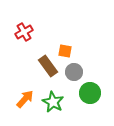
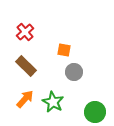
red cross: moved 1 px right; rotated 12 degrees counterclockwise
orange square: moved 1 px left, 1 px up
brown rectangle: moved 22 px left; rotated 10 degrees counterclockwise
green circle: moved 5 px right, 19 px down
